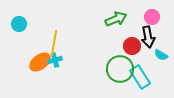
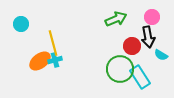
cyan circle: moved 2 px right
yellow line: moved 1 px left; rotated 25 degrees counterclockwise
orange ellipse: moved 1 px up
